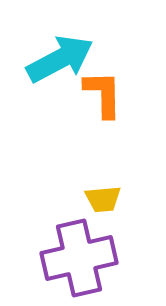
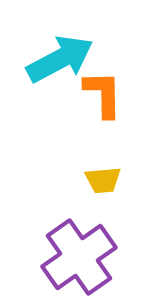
yellow trapezoid: moved 19 px up
purple cross: moved 1 px up; rotated 22 degrees counterclockwise
